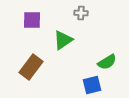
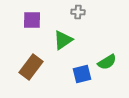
gray cross: moved 3 px left, 1 px up
blue square: moved 10 px left, 11 px up
